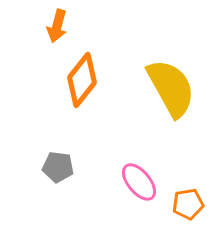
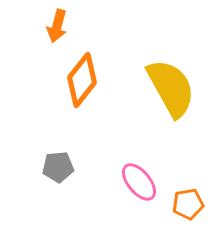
gray pentagon: rotated 12 degrees counterclockwise
